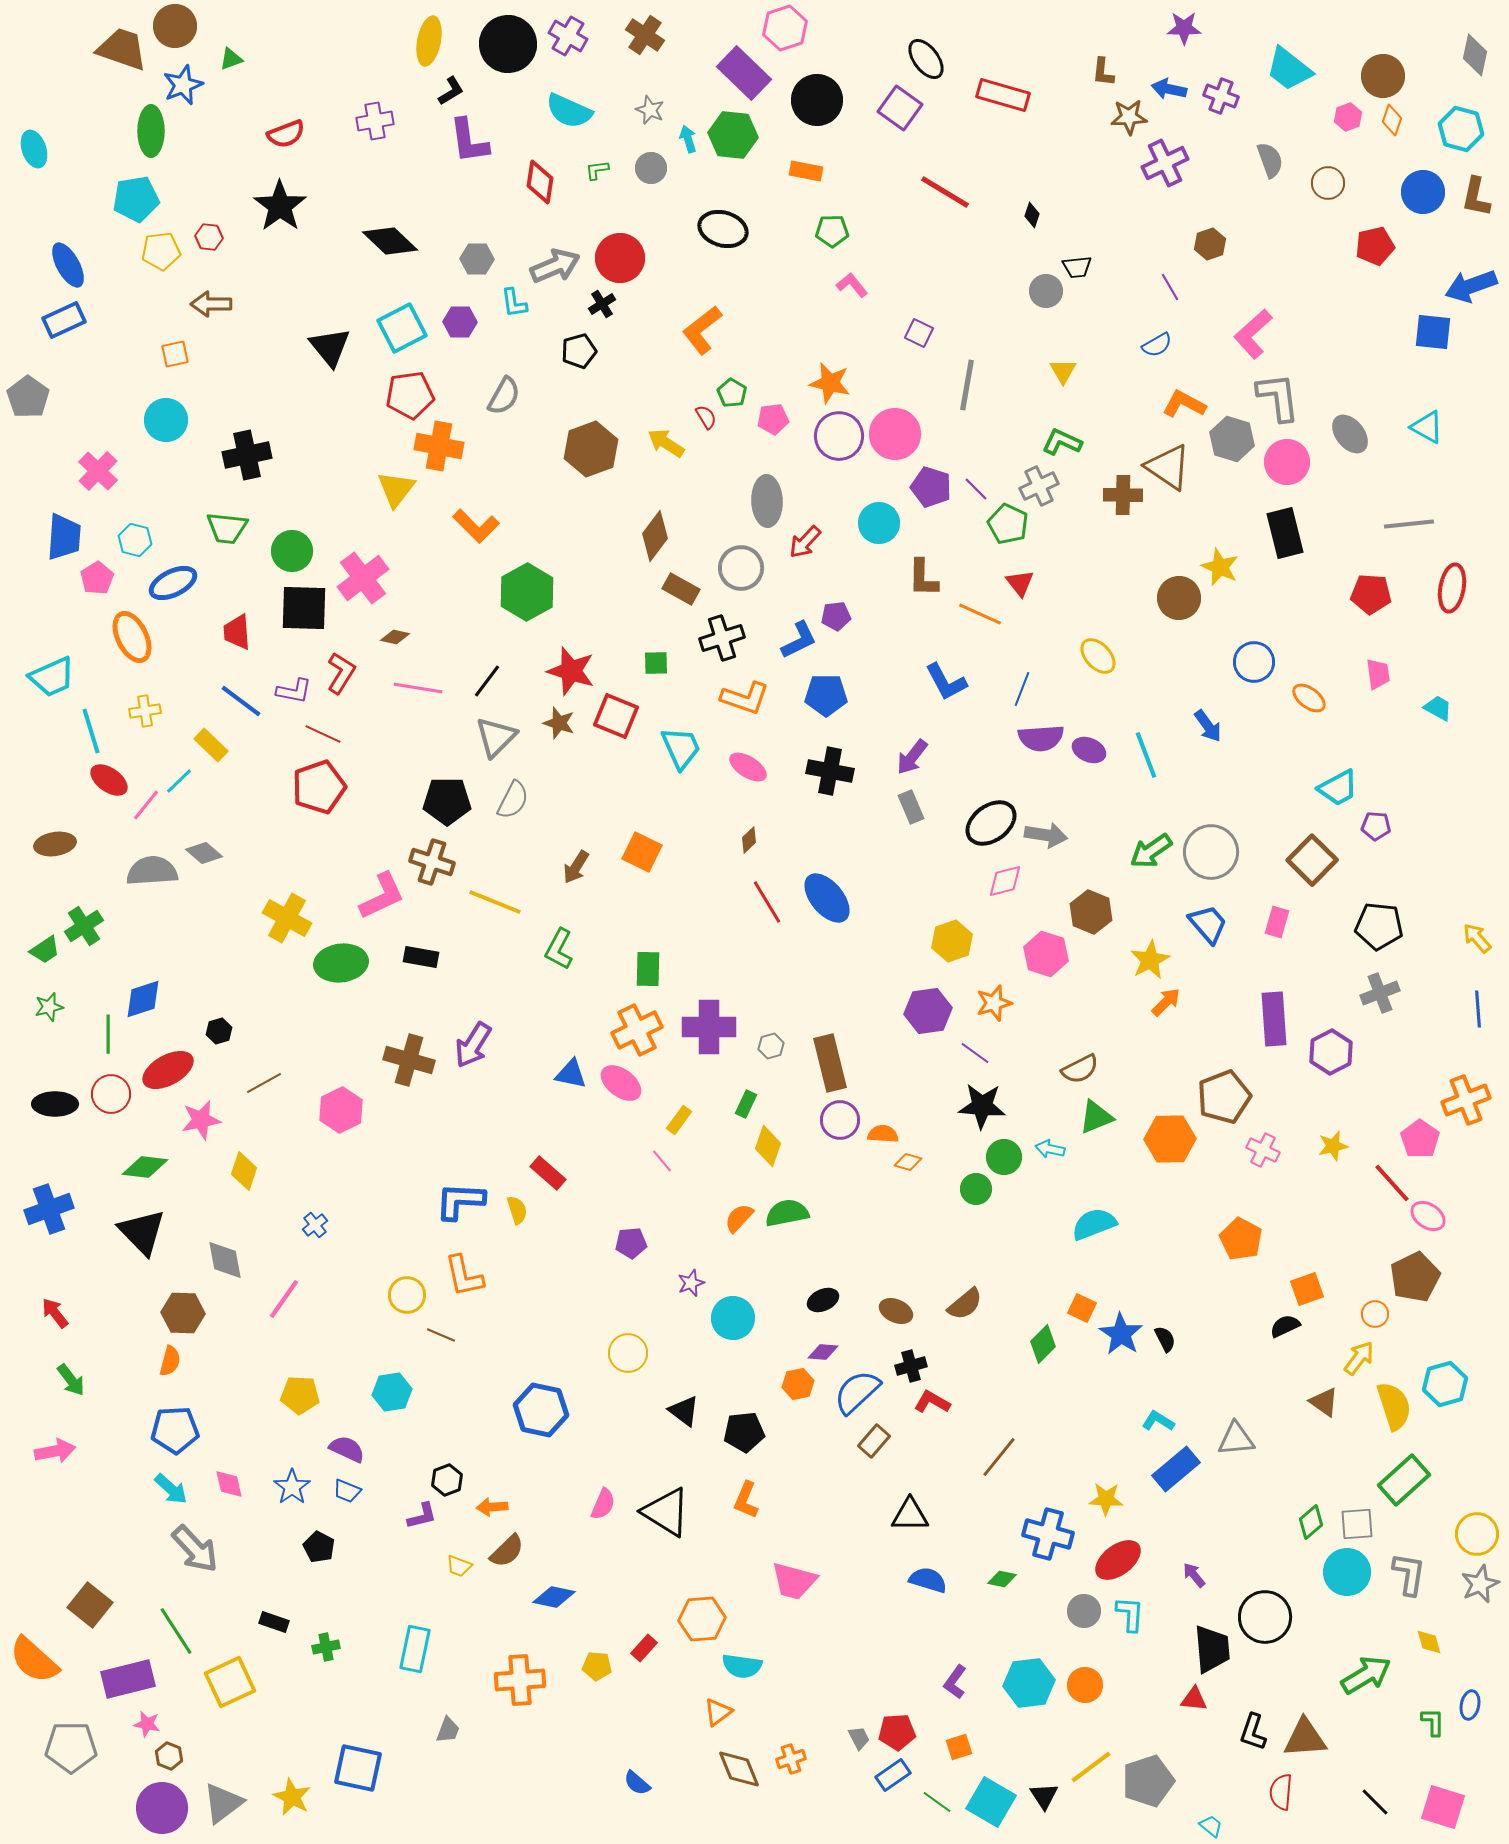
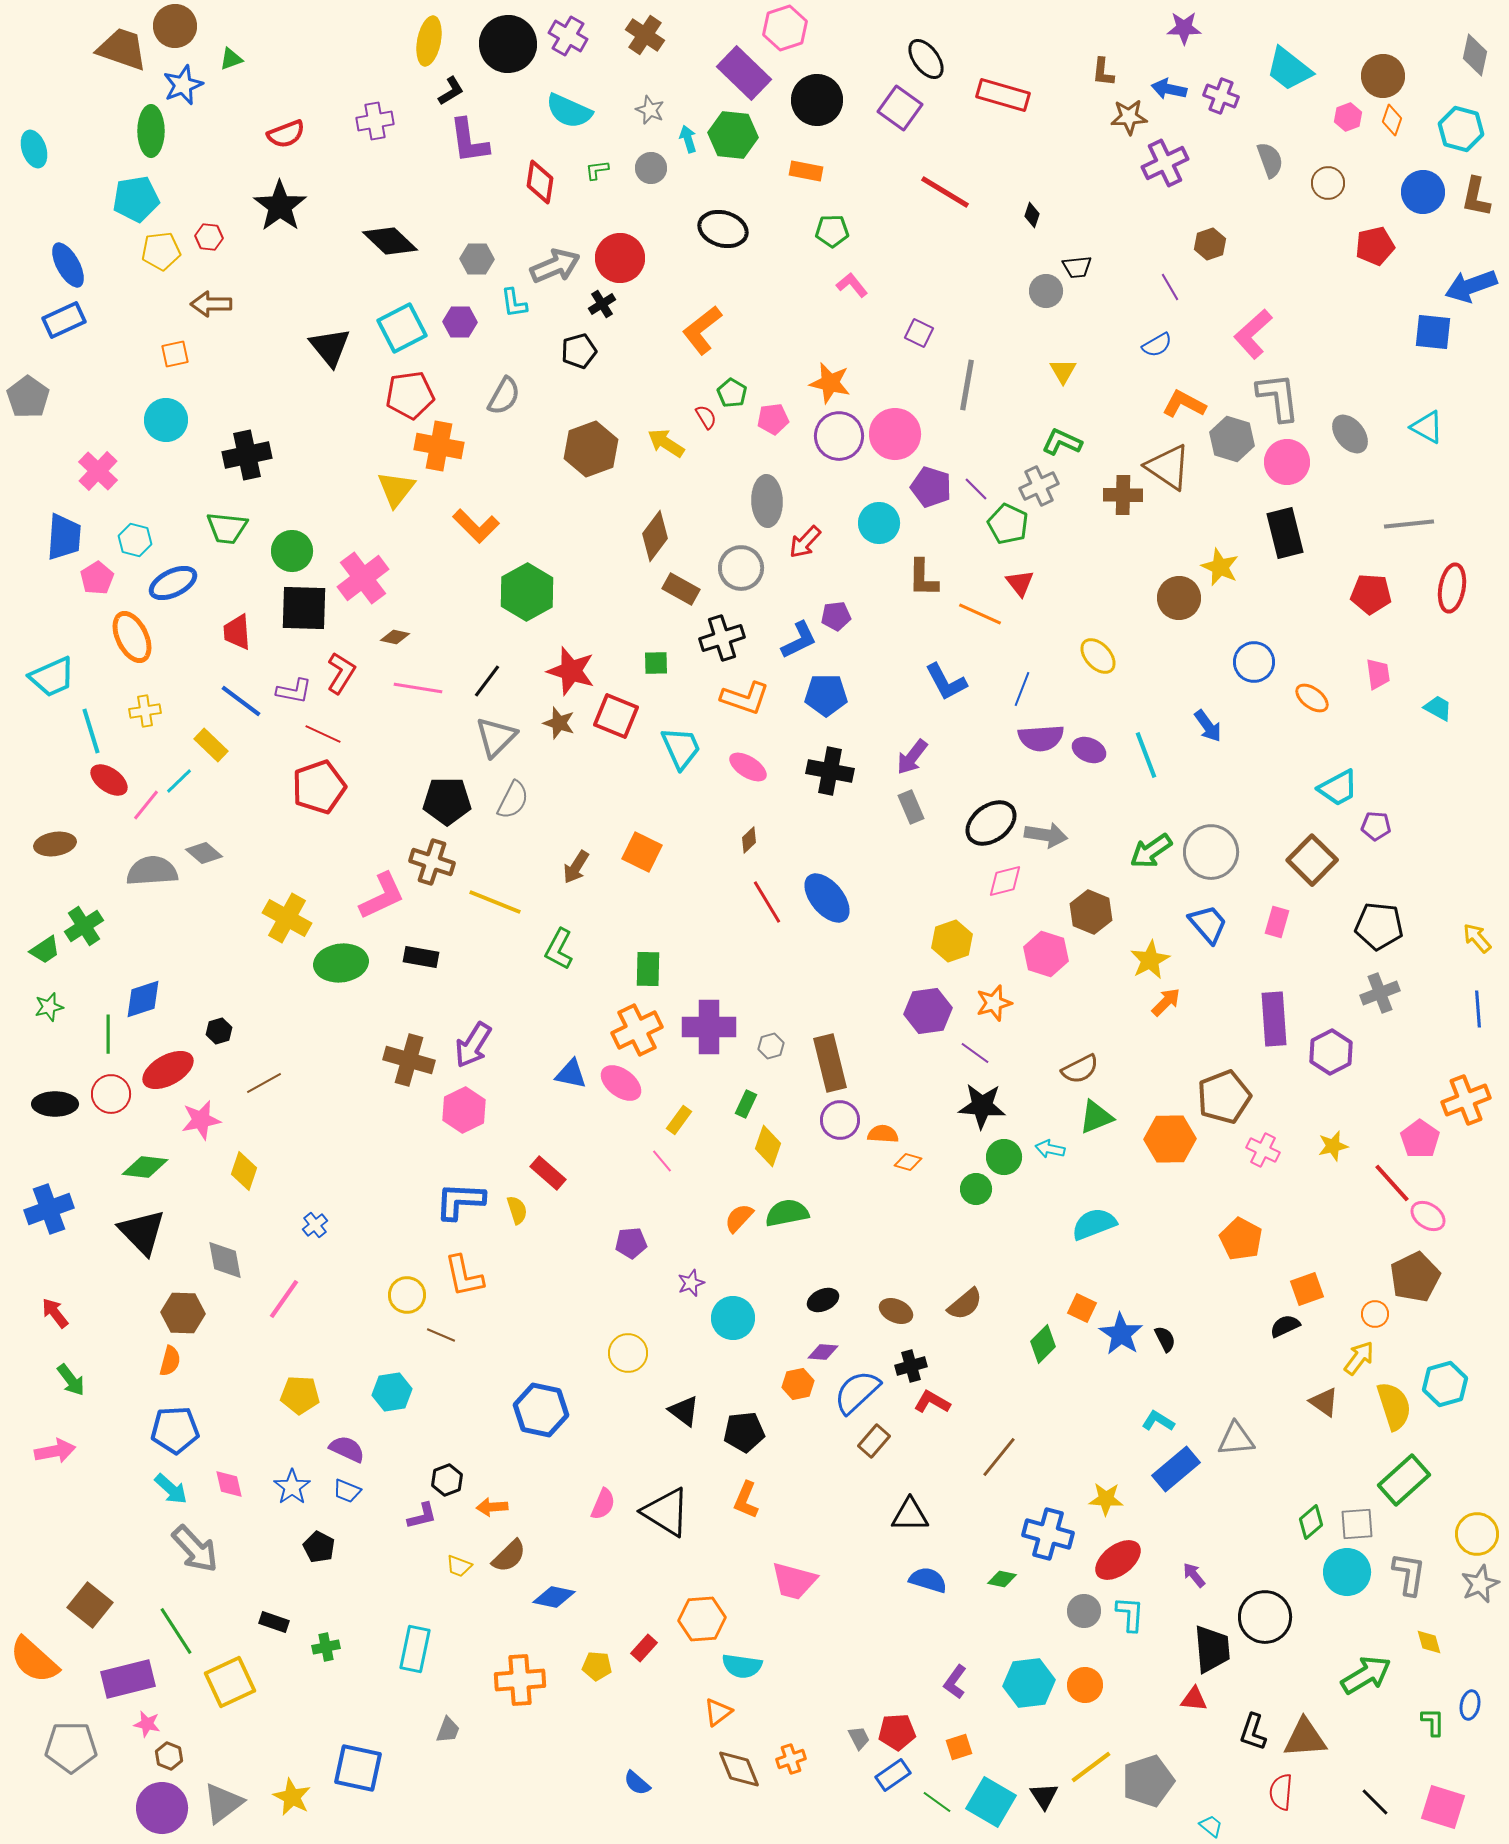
orange ellipse at (1309, 698): moved 3 px right
pink hexagon at (341, 1110): moved 123 px right
brown semicircle at (507, 1551): moved 2 px right, 5 px down
